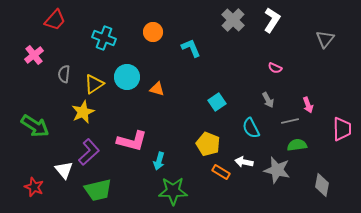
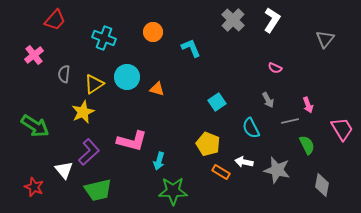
pink trapezoid: rotated 30 degrees counterclockwise
green semicircle: moved 10 px right; rotated 72 degrees clockwise
